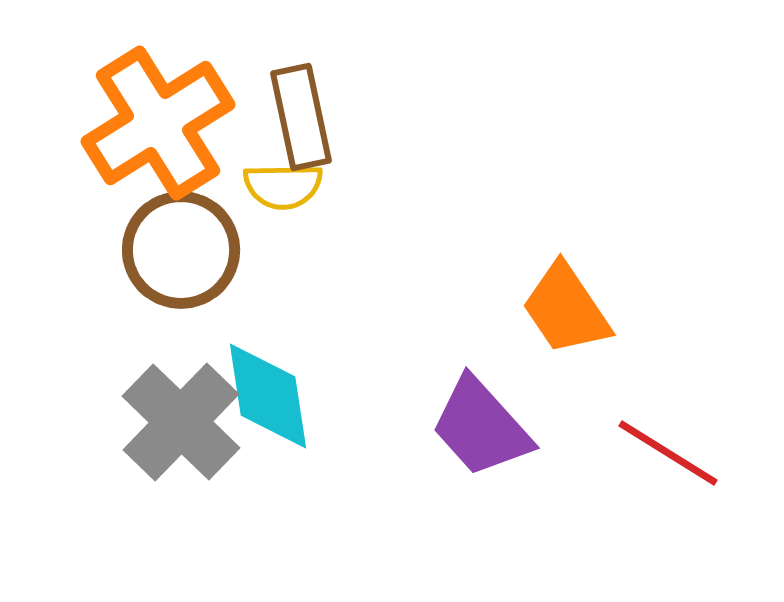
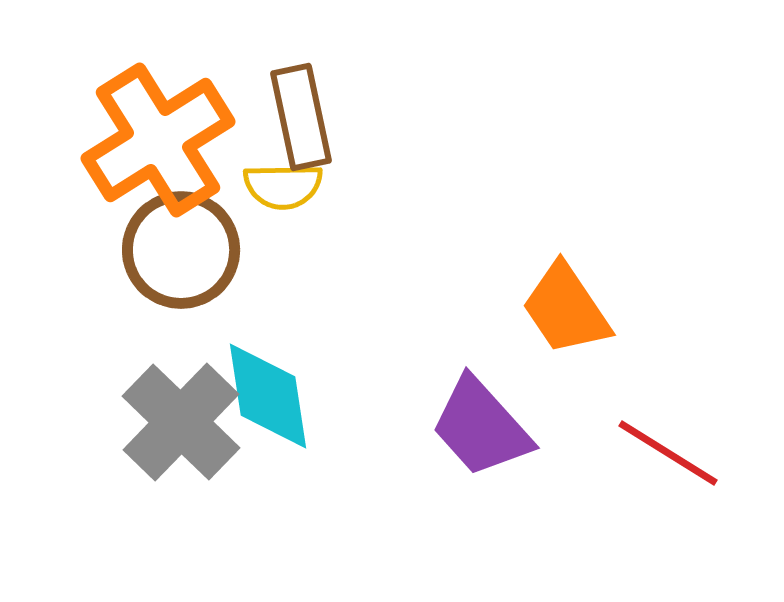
orange cross: moved 17 px down
